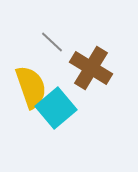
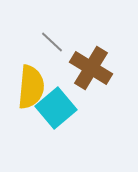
yellow semicircle: rotated 24 degrees clockwise
